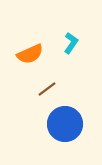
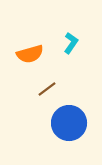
orange semicircle: rotated 8 degrees clockwise
blue circle: moved 4 px right, 1 px up
